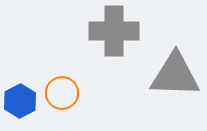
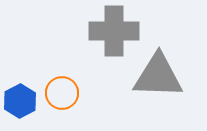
gray triangle: moved 17 px left, 1 px down
